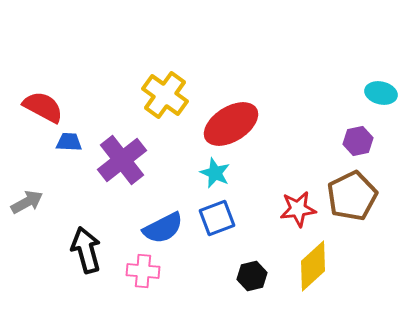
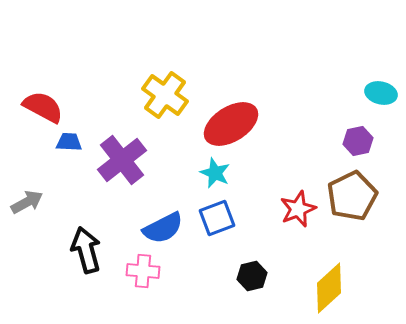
red star: rotated 15 degrees counterclockwise
yellow diamond: moved 16 px right, 22 px down
